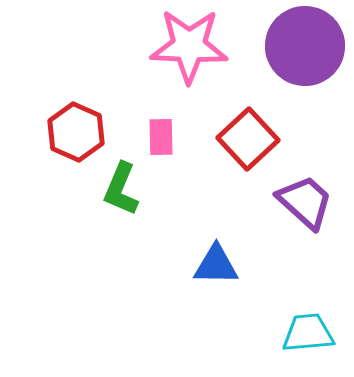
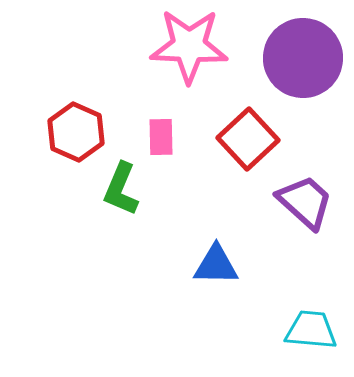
purple circle: moved 2 px left, 12 px down
cyan trapezoid: moved 3 px right, 3 px up; rotated 10 degrees clockwise
